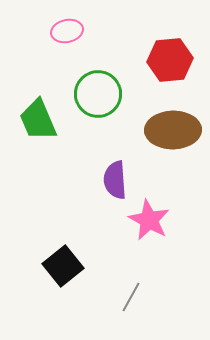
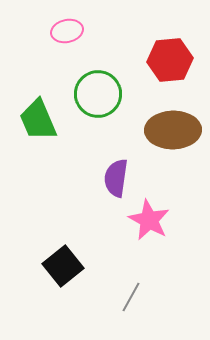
purple semicircle: moved 1 px right, 2 px up; rotated 12 degrees clockwise
